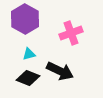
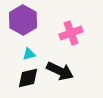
purple hexagon: moved 2 px left, 1 px down
black diamond: rotated 35 degrees counterclockwise
